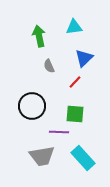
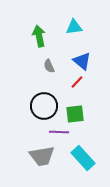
blue triangle: moved 2 px left, 3 px down; rotated 36 degrees counterclockwise
red line: moved 2 px right
black circle: moved 12 px right
green square: rotated 12 degrees counterclockwise
